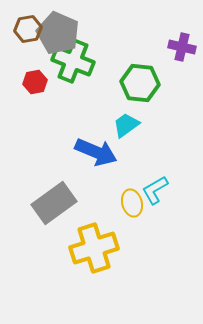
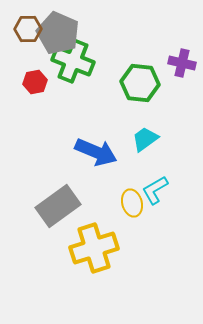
brown hexagon: rotated 8 degrees clockwise
purple cross: moved 16 px down
cyan trapezoid: moved 19 px right, 14 px down
gray rectangle: moved 4 px right, 3 px down
